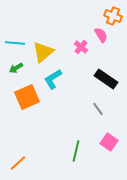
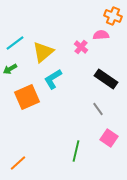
pink semicircle: rotated 63 degrees counterclockwise
cyan line: rotated 42 degrees counterclockwise
green arrow: moved 6 px left, 1 px down
pink square: moved 4 px up
